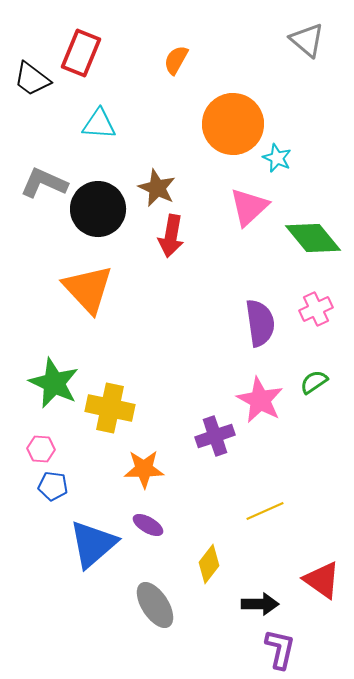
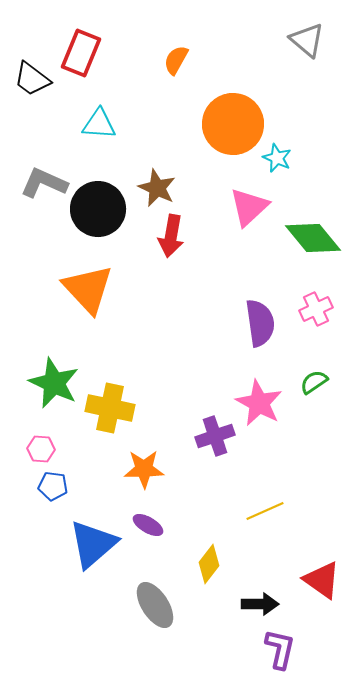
pink star: moved 1 px left, 3 px down
